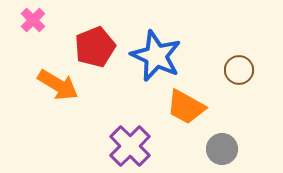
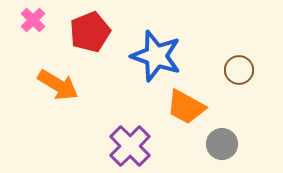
red pentagon: moved 5 px left, 15 px up
blue star: rotated 6 degrees counterclockwise
gray circle: moved 5 px up
